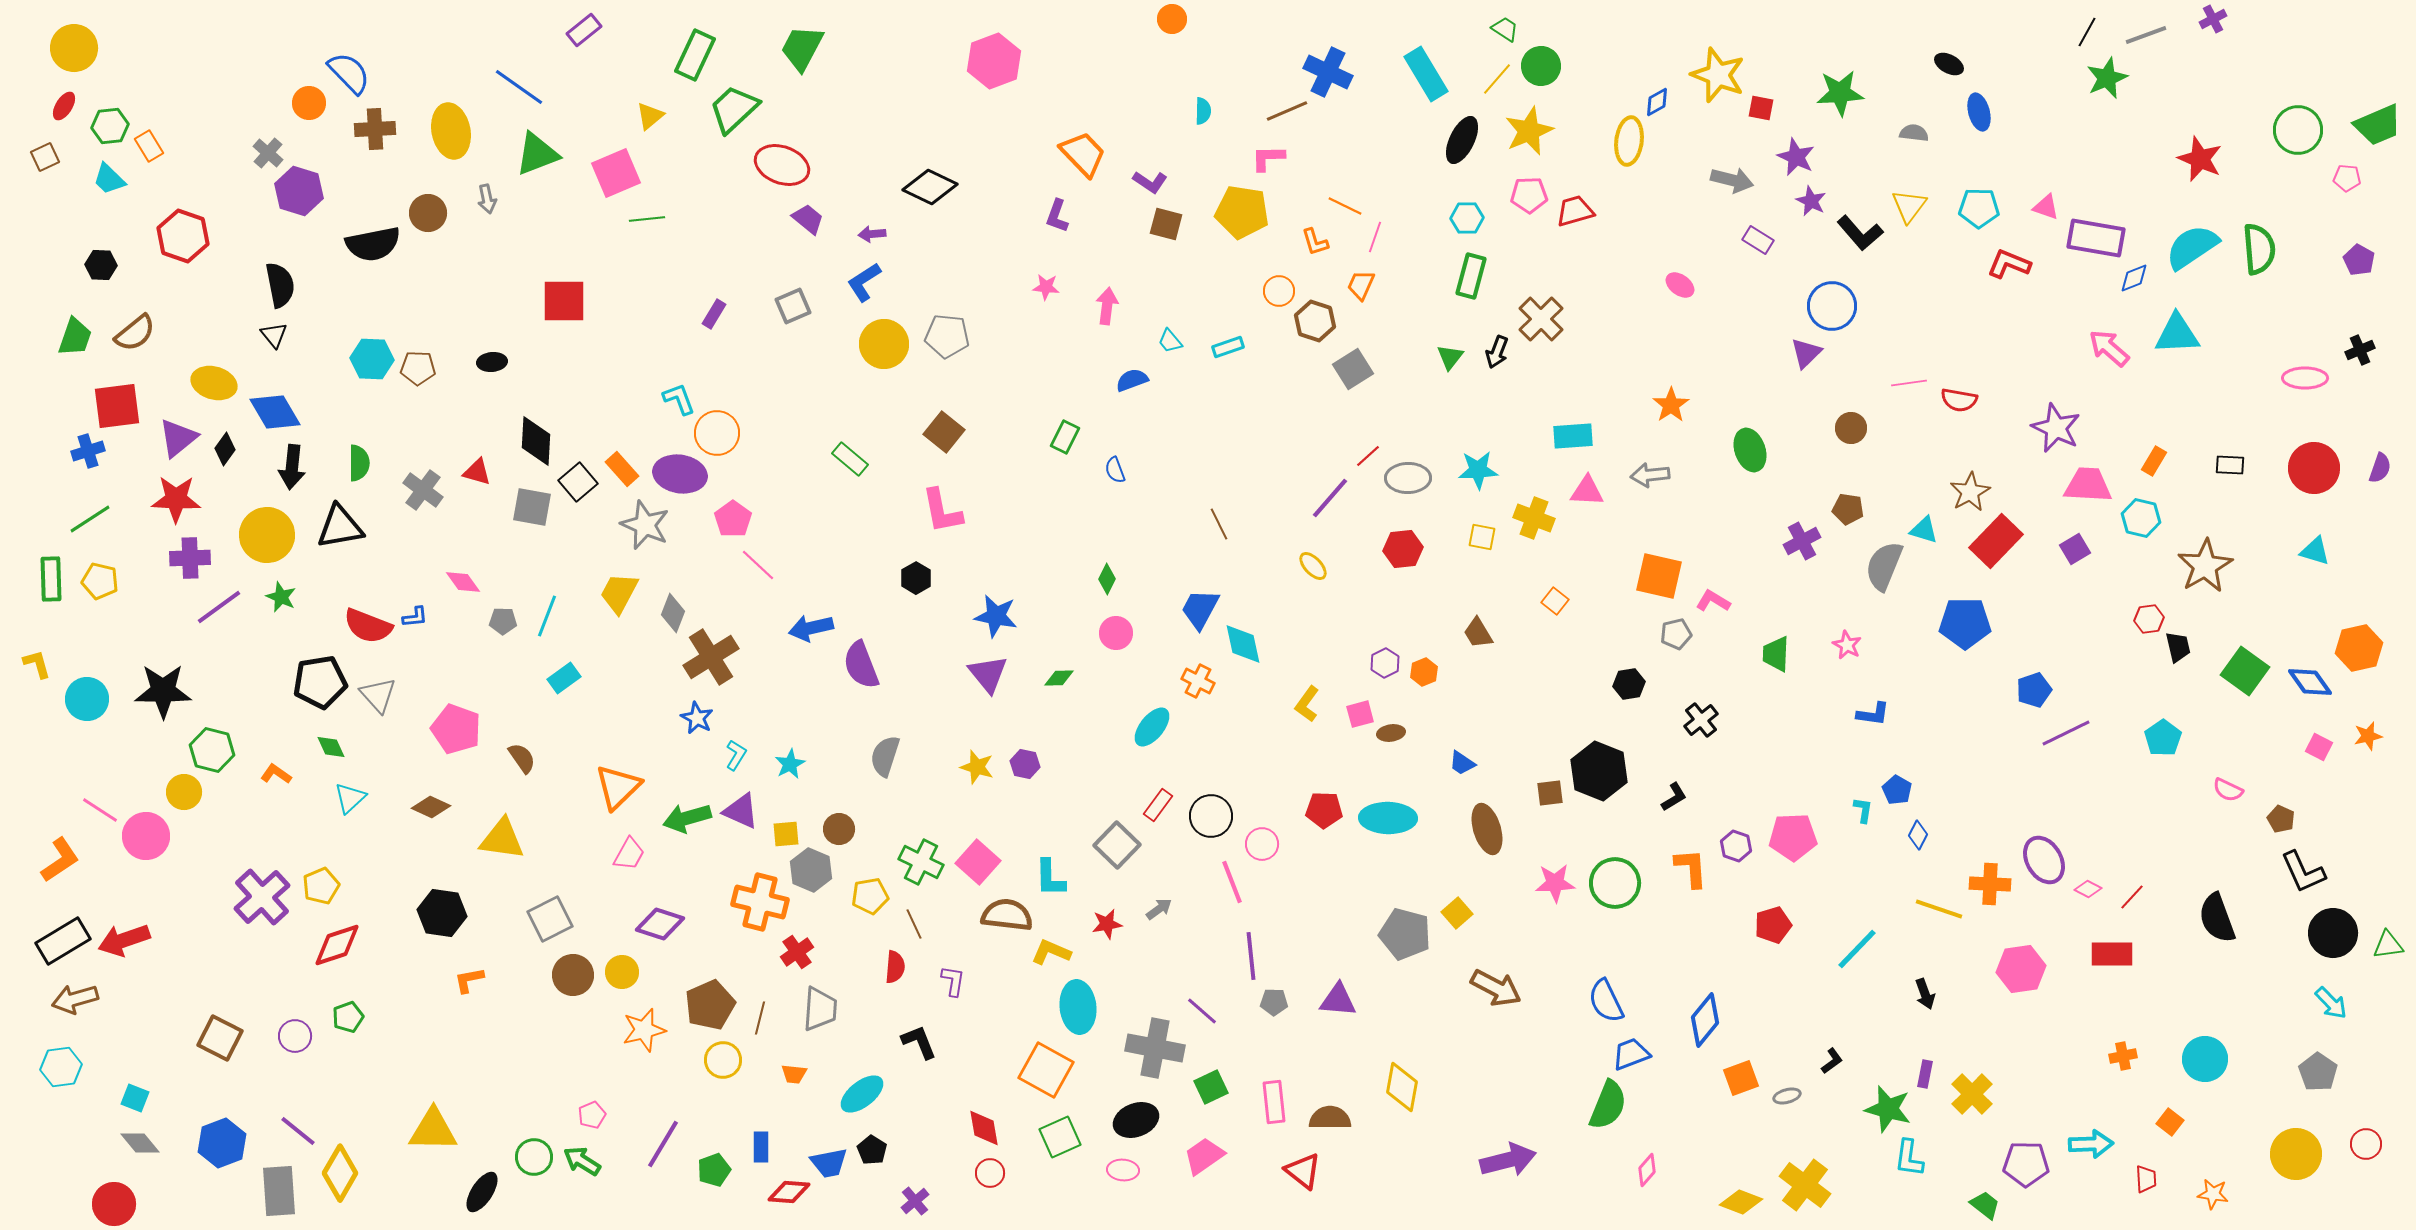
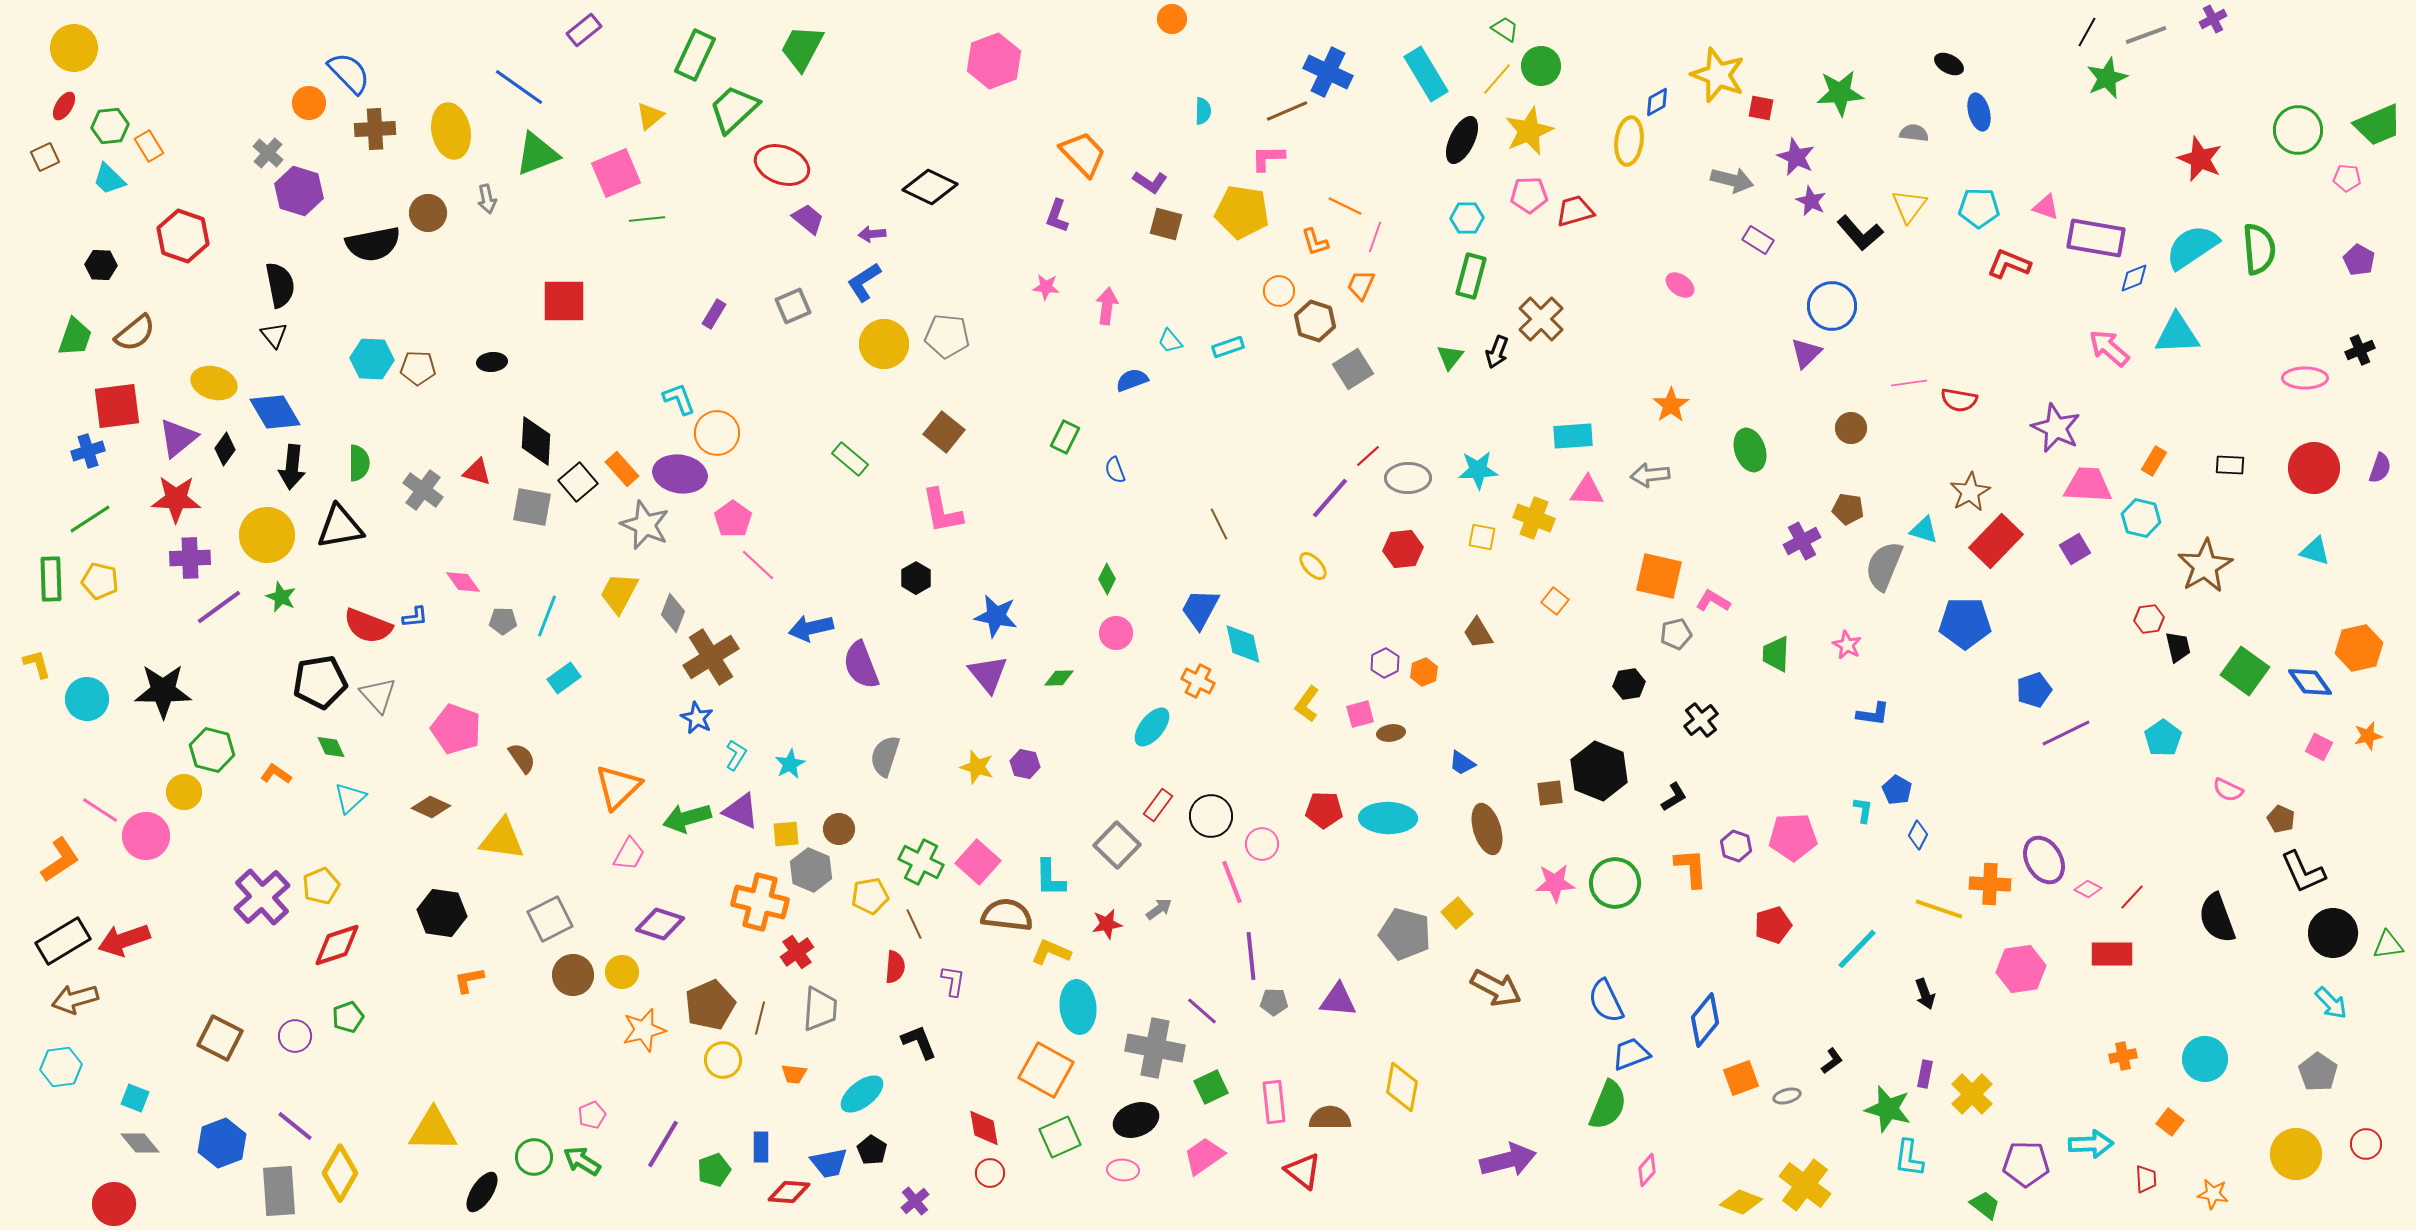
purple line at (298, 1131): moved 3 px left, 5 px up
